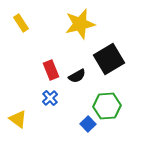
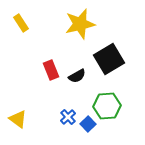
blue cross: moved 18 px right, 19 px down
